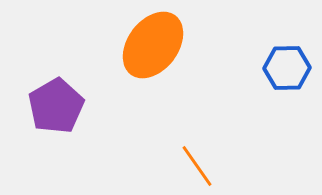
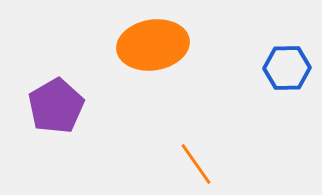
orange ellipse: rotated 44 degrees clockwise
orange line: moved 1 px left, 2 px up
